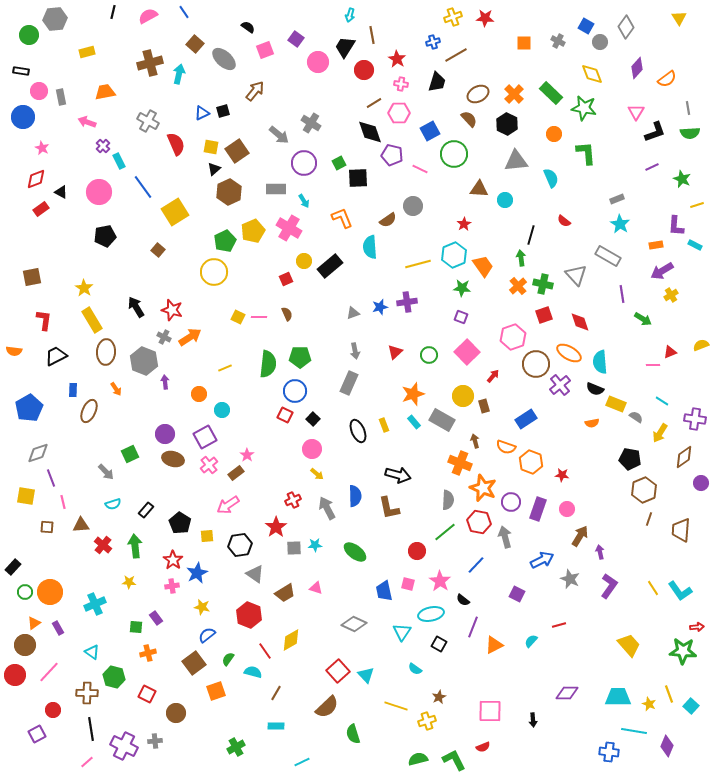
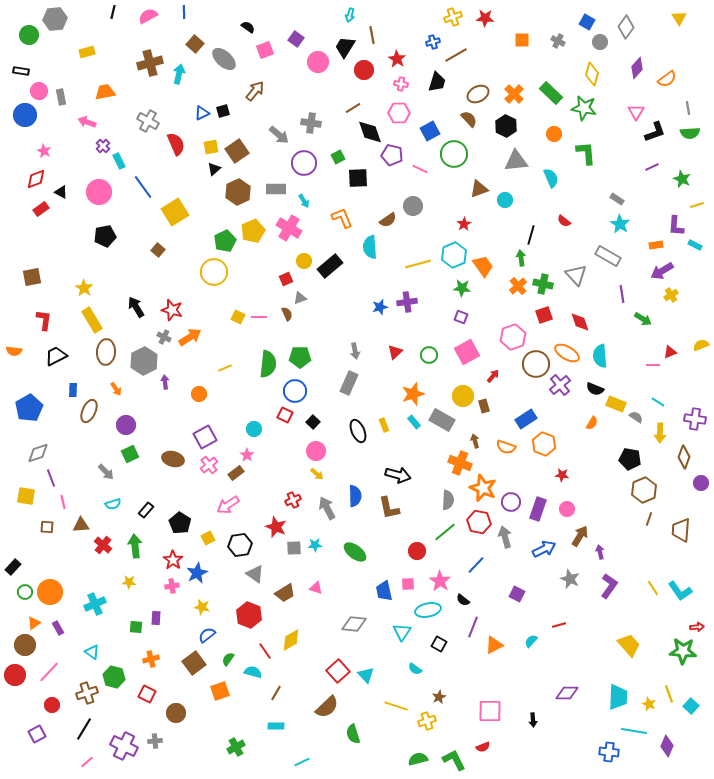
blue line at (184, 12): rotated 32 degrees clockwise
blue square at (586, 26): moved 1 px right, 4 px up
orange square at (524, 43): moved 2 px left, 3 px up
yellow diamond at (592, 74): rotated 35 degrees clockwise
brown line at (374, 103): moved 21 px left, 5 px down
blue circle at (23, 117): moved 2 px right, 2 px up
gray cross at (311, 123): rotated 24 degrees counterclockwise
black hexagon at (507, 124): moved 1 px left, 2 px down
yellow square at (211, 147): rotated 21 degrees counterclockwise
pink star at (42, 148): moved 2 px right, 3 px down
green square at (339, 163): moved 1 px left, 6 px up
brown triangle at (479, 189): rotated 24 degrees counterclockwise
brown hexagon at (229, 192): moved 9 px right
gray rectangle at (617, 199): rotated 56 degrees clockwise
gray triangle at (353, 313): moved 53 px left, 15 px up
pink square at (467, 352): rotated 15 degrees clockwise
orange ellipse at (569, 353): moved 2 px left
gray hexagon at (144, 361): rotated 12 degrees clockwise
cyan semicircle at (600, 362): moved 6 px up
cyan line at (662, 401): moved 4 px left, 1 px down
cyan circle at (222, 410): moved 32 px right, 19 px down
black square at (313, 419): moved 3 px down
orange semicircle at (592, 423): rotated 48 degrees counterclockwise
yellow arrow at (660, 433): rotated 30 degrees counterclockwise
purple circle at (165, 434): moved 39 px left, 9 px up
pink circle at (312, 449): moved 4 px right, 2 px down
brown diamond at (684, 457): rotated 35 degrees counterclockwise
orange hexagon at (531, 462): moved 13 px right, 18 px up
red star at (276, 527): rotated 15 degrees counterclockwise
yellow square at (207, 536): moved 1 px right, 2 px down; rotated 24 degrees counterclockwise
blue arrow at (542, 560): moved 2 px right, 11 px up
pink square at (408, 584): rotated 16 degrees counterclockwise
cyan ellipse at (431, 614): moved 3 px left, 4 px up
purple rectangle at (156, 618): rotated 40 degrees clockwise
gray diamond at (354, 624): rotated 20 degrees counterclockwise
orange cross at (148, 653): moved 3 px right, 6 px down
orange square at (216, 691): moved 4 px right
brown cross at (87, 693): rotated 20 degrees counterclockwise
cyan trapezoid at (618, 697): rotated 92 degrees clockwise
red circle at (53, 710): moved 1 px left, 5 px up
black line at (91, 729): moved 7 px left; rotated 40 degrees clockwise
